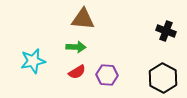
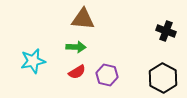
purple hexagon: rotated 10 degrees clockwise
